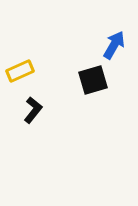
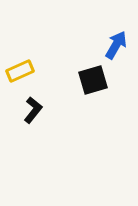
blue arrow: moved 2 px right
